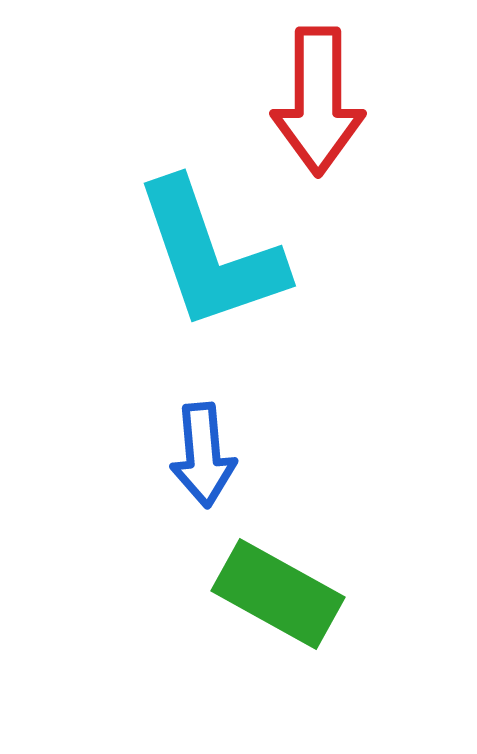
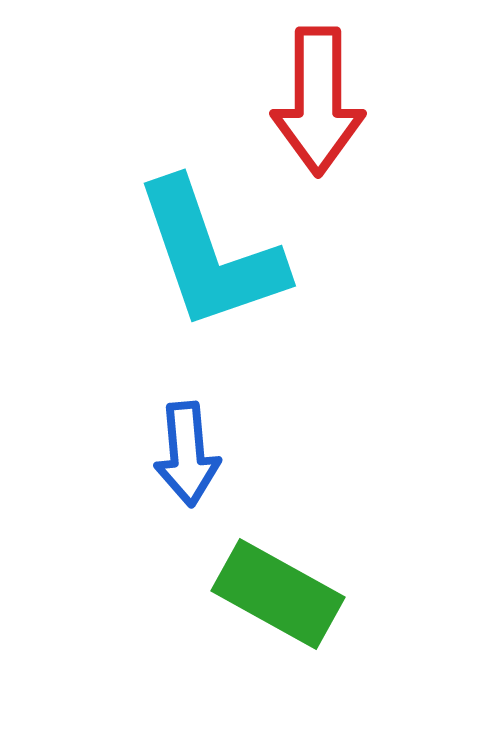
blue arrow: moved 16 px left, 1 px up
